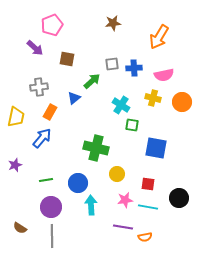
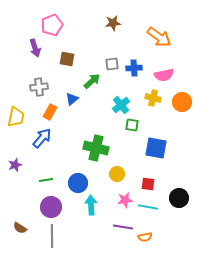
orange arrow: rotated 85 degrees counterclockwise
purple arrow: rotated 30 degrees clockwise
blue triangle: moved 2 px left, 1 px down
cyan cross: rotated 18 degrees clockwise
